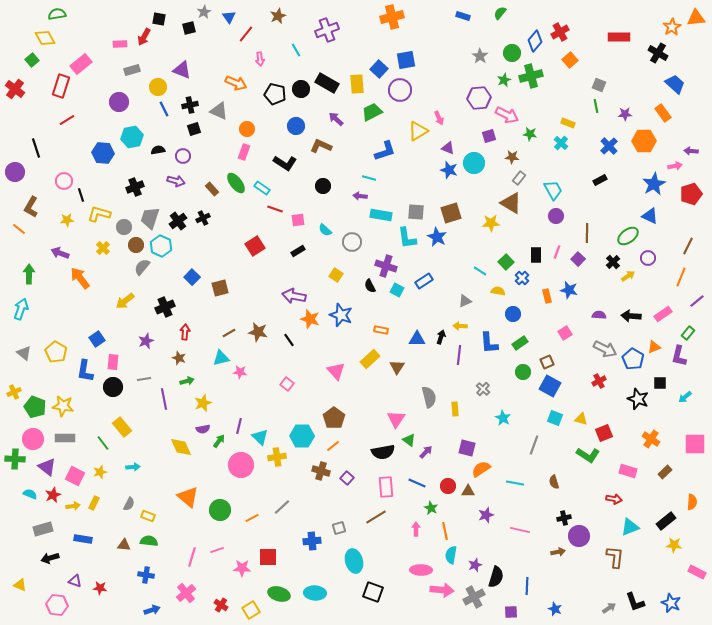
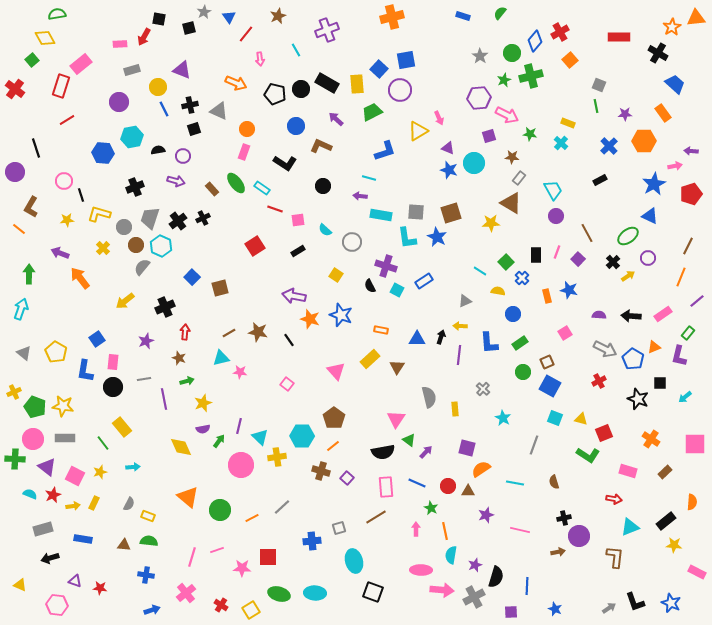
brown line at (587, 233): rotated 30 degrees counterclockwise
